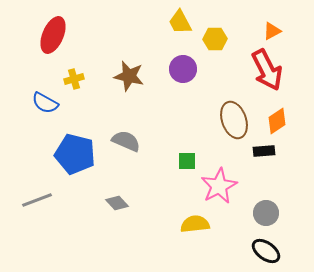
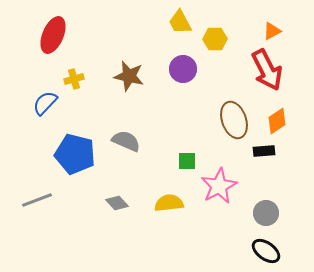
blue semicircle: rotated 104 degrees clockwise
yellow semicircle: moved 26 px left, 21 px up
